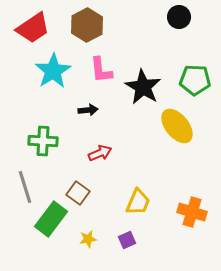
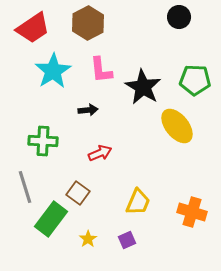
brown hexagon: moved 1 px right, 2 px up
yellow star: rotated 24 degrees counterclockwise
